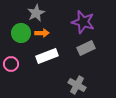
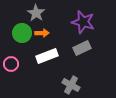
gray star: rotated 12 degrees counterclockwise
green circle: moved 1 px right
gray rectangle: moved 4 px left
gray cross: moved 6 px left
